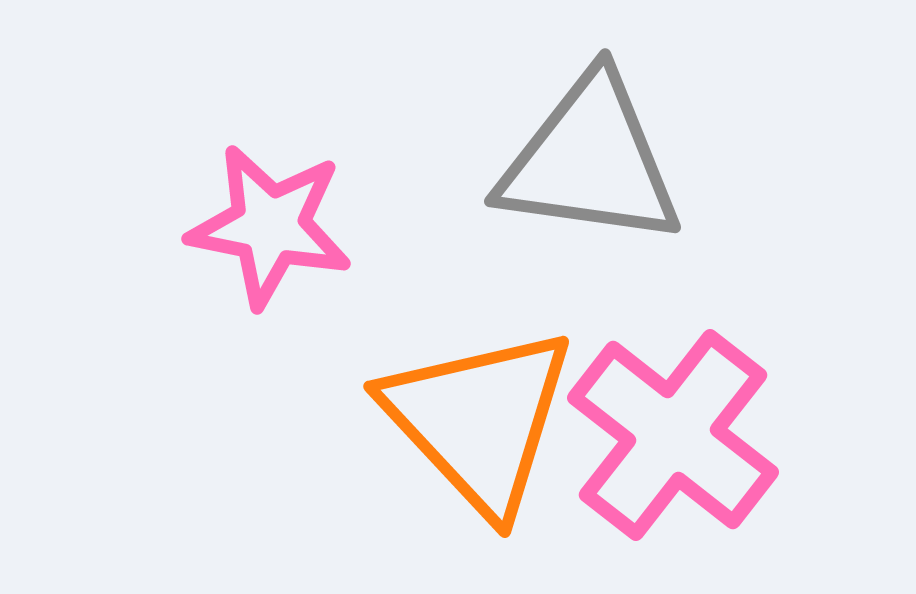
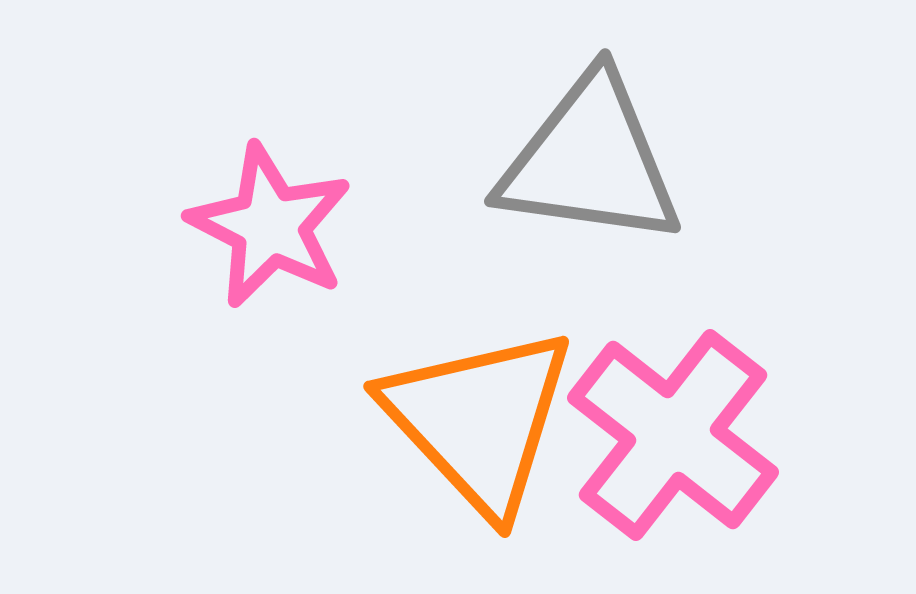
pink star: rotated 16 degrees clockwise
